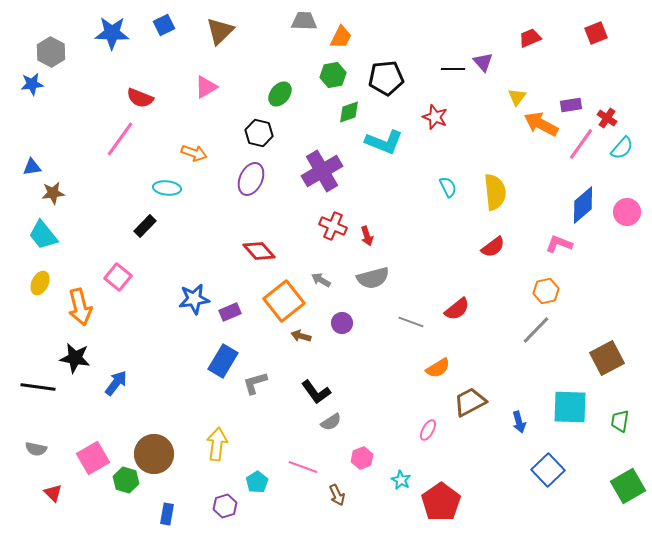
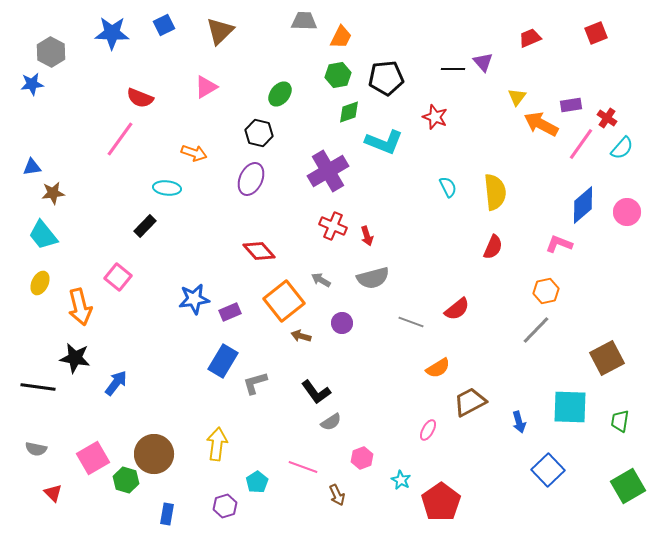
green hexagon at (333, 75): moved 5 px right
purple cross at (322, 171): moved 6 px right
red semicircle at (493, 247): rotated 30 degrees counterclockwise
